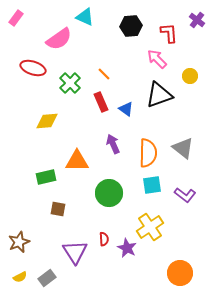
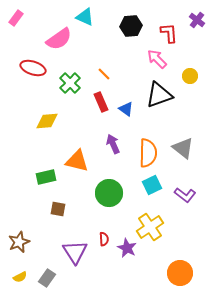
orange triangle: rotated 15 degrees clockwise
cyan square: rotated 18 degrees counterclockwise
gray rectangle: rotated 18 degrees counterclockwise
